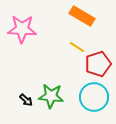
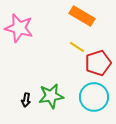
pink star: moved 3 px left, 1 px up; rotated 12 degrees clockwise
red pentagon: moved 1 px up
green star: rotated 15 degrees counterclockwise
black arrow: rotated 56 degrees clockwise
